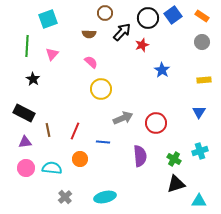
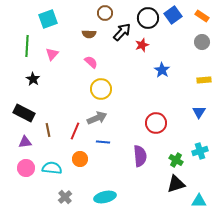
gray arrow: moved 26 px left
green cross: moved 2 px right, 1 px down
